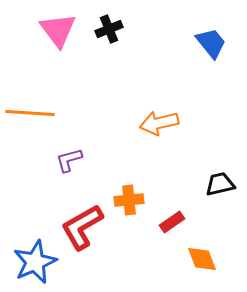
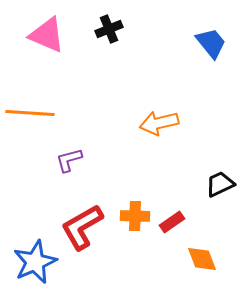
pink triangle: moved 11 px left, 5 px down; rotated 30 degrees counterclockwise
black trapezoid: rotated 12 degrees counterclockwise
orange cross: moved 6 px right, 16 px down; rotated 8 degrees clockwise
